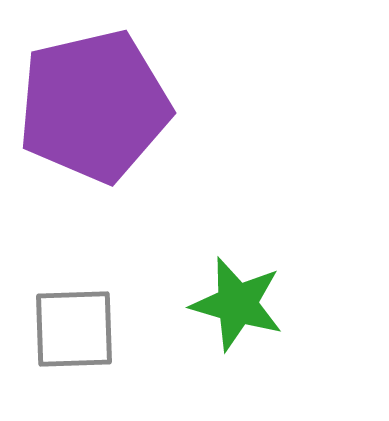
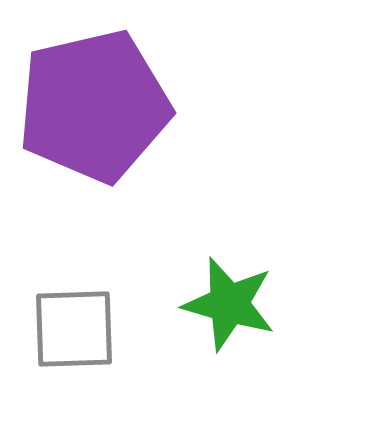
green star: moved 8 px left
